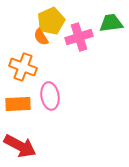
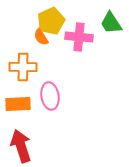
green trapezoid: rotated 115 degrees counterclockwise
pink cross: rotated 24 degrees clockwise
orange cross: rotated 20 degrees counterclockwise
red arrow: moved 1 px right; rotated 136 degrees counterclockwise
